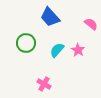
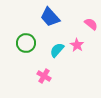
pink star: moved 1 px left, 5 px up
pink cross: moved 8 px up
